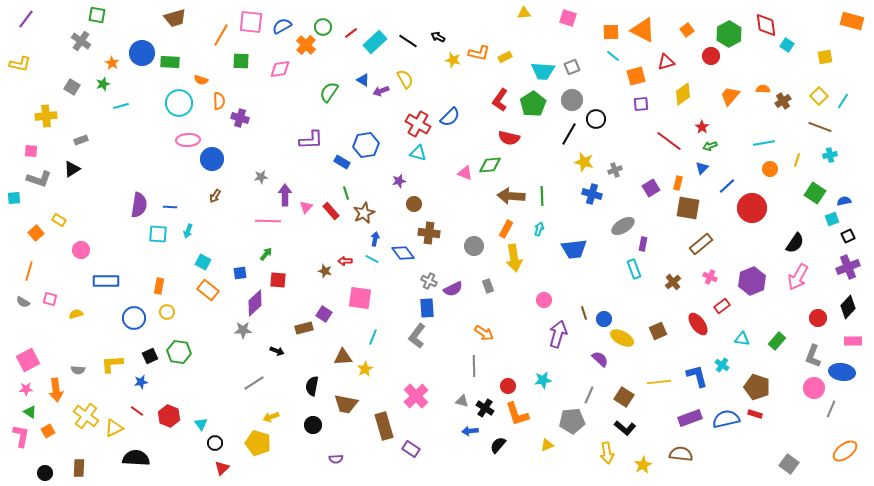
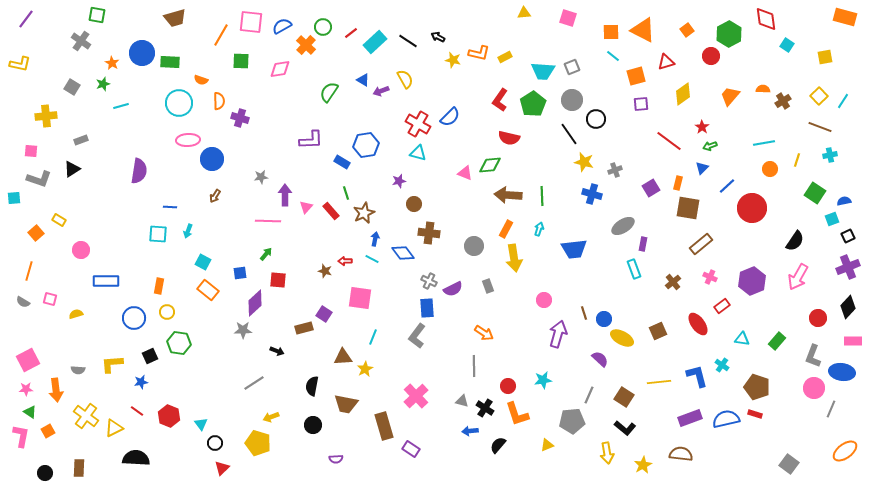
orange rectangle at (852, 21): moved 7 px left, 4 px up
red diamond at (766, 25): moved 6 px up
black line at (569, 134): rotated 65 degrees counterclockwise
brown arrow at (511, 196): moved 3 px left, 1 px up
purple semicircle at (139, 205): moved 34 px up
black semicircle at (795, 243): moved 2 px up
green hexagon at (179, 352): moved 9 px up
